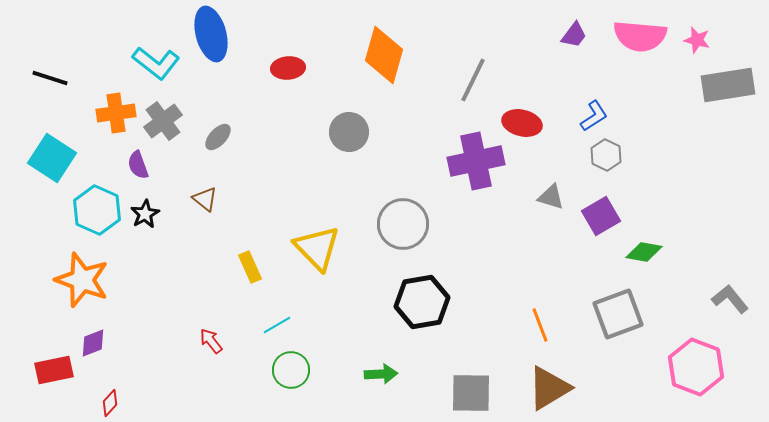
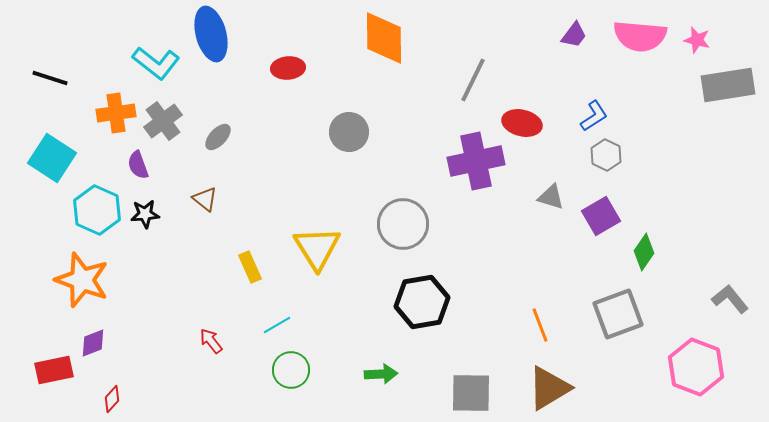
orange diamond at (384, 55): moved 17 px up; rotated 16 degrees counterclockwise
black star at (145, 214): rotated 24 degrees clockwise
yellow triangle at (317, 248): rotated 12 degrees clockwise
green diamond at (644, 252): rotated 66 degrees counterclockwise
red diamond at (110, 403): moved 2 px right, 4 px up
